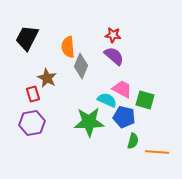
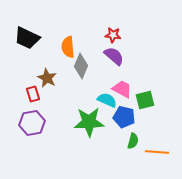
black trapezoid: rotated 92 degrees counterclockwise
green square: rotated 30 degrees counterclockwise
